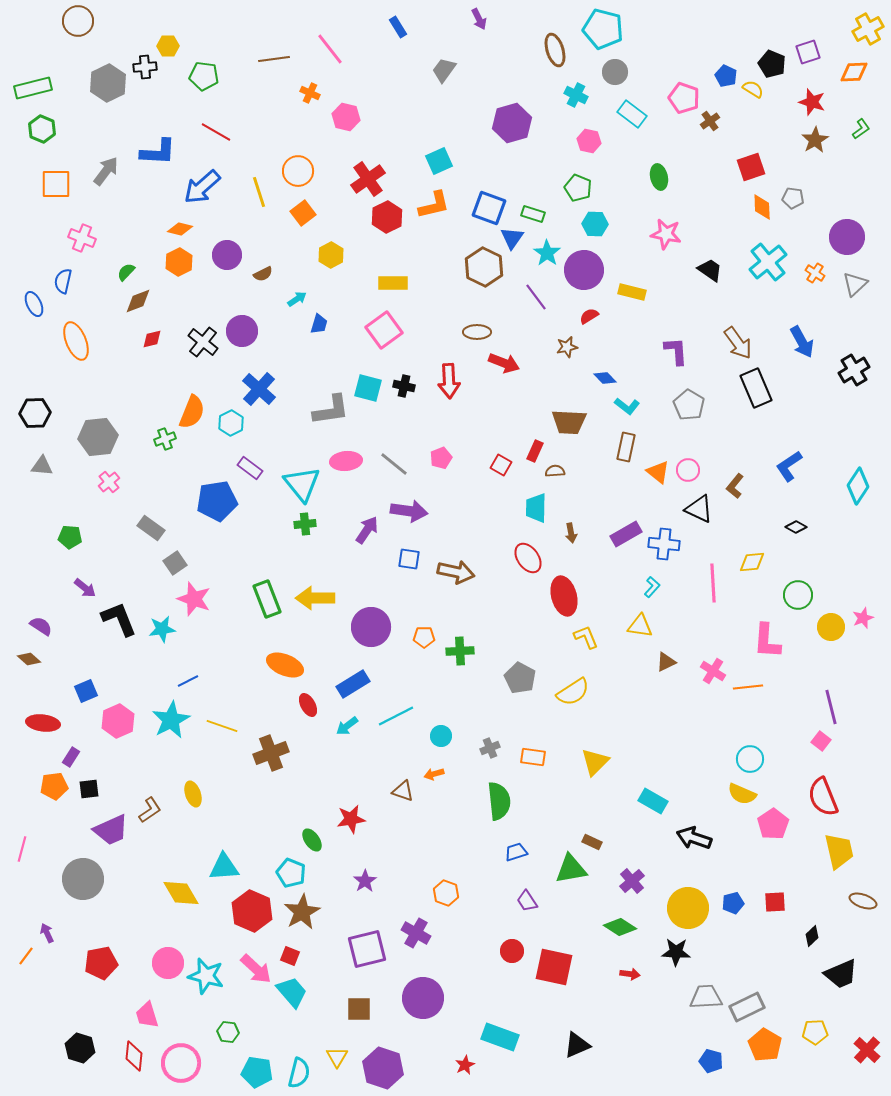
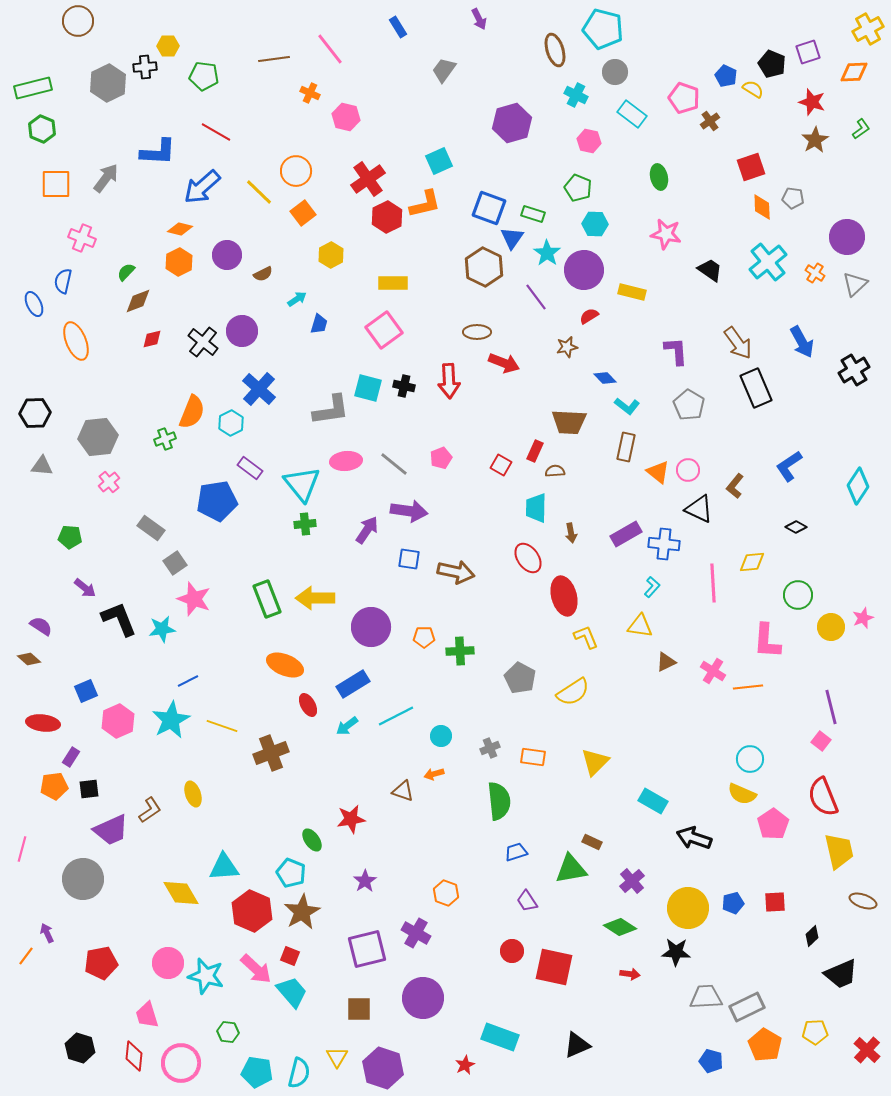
gray arrow at (106, 171): moved 7 px down
orange circle at (298, 171): moved 2 px left
yellow line at (259, 192): rotated 28 degrees counterclockwise
orange L-shape at (434, 205): moved 9 px left, 1 px up
